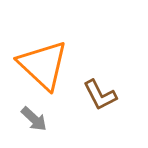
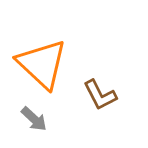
orange triangle: moved 1 px left, 1 px up
